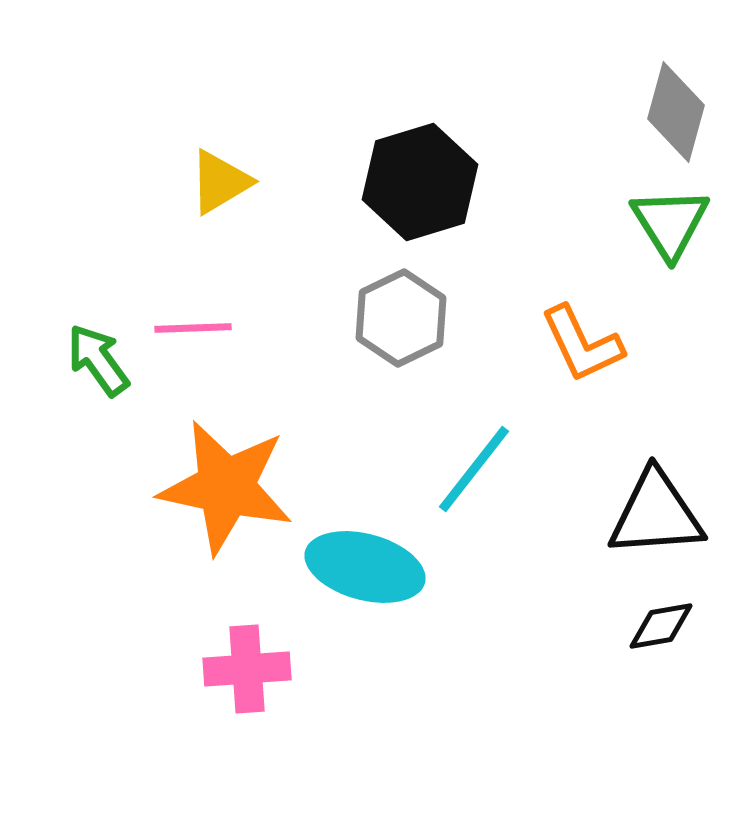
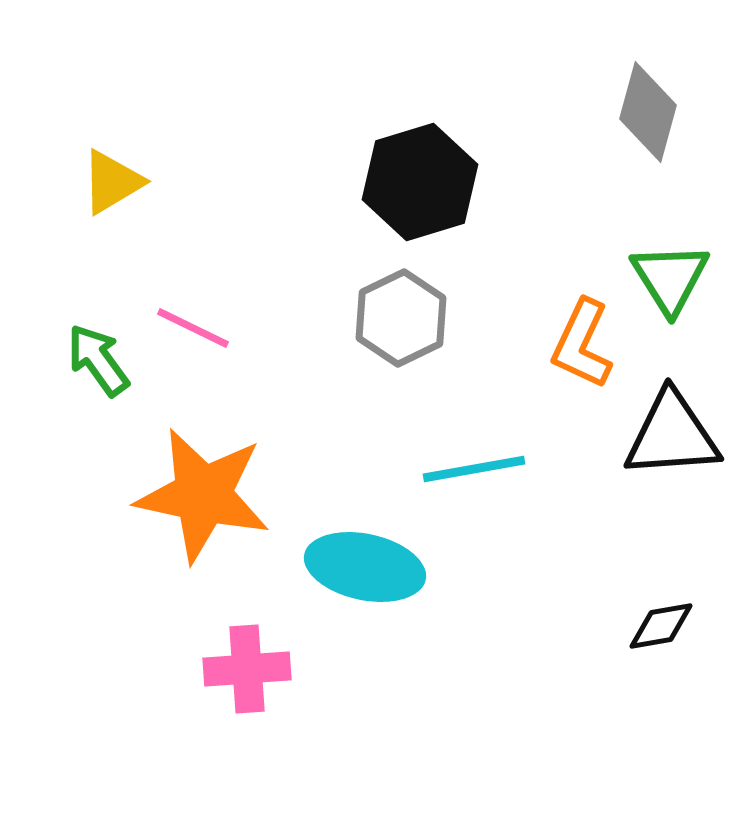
gray diamond: moved 28 px left
yellow triangle: moved 108 px left
green triangle: moved 55 px down
pink line: rotated 28 degrees clockwise
orange L-shape: rotated 50 degrees clockwise
cyan line: rotated 42 degrees clockwise
orange star: moved 23 px left, 8 px down
black triangle: moved 16 px right, 79 px up
cyan ellipse: rotated 3 degrees counterclockwise
